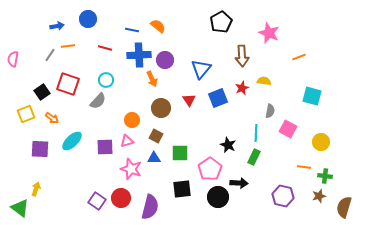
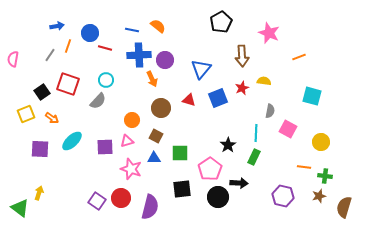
blue circle at (88, 19): moved 2 px right, 14 px down
orange line at (68, 46): rotated 64 degrees counterclockwise
red triangle at (189, 100): rotated 40 degrees counterclockwise
black star at (228, 145): rotated 14 degrees clockwise
yellow arrow at (36, 189): moved 3 px right, 4 px down
